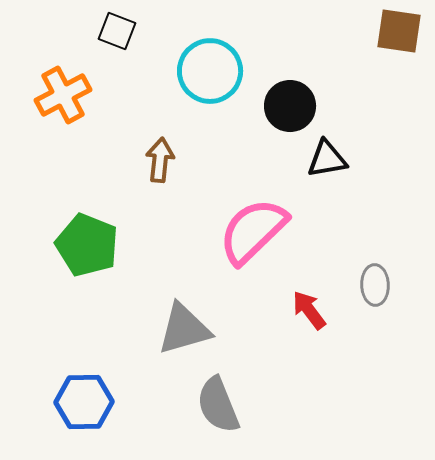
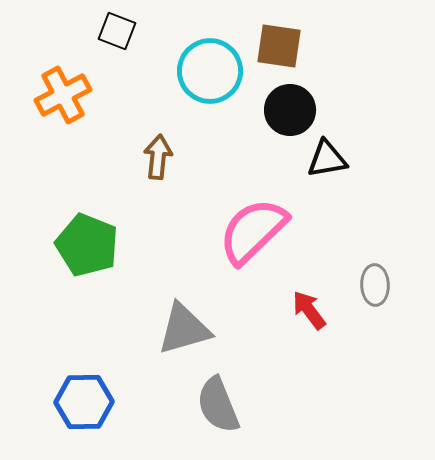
brown square: moved 120 px left, 15 px down
black circle: moved 4 px down
brown arrow: moved 2 px left, 3 px up
